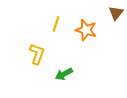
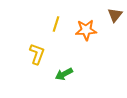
brown triangle: moved 1 px left, 2 px down
orange star: rotated 20 degrees counterclockwise
